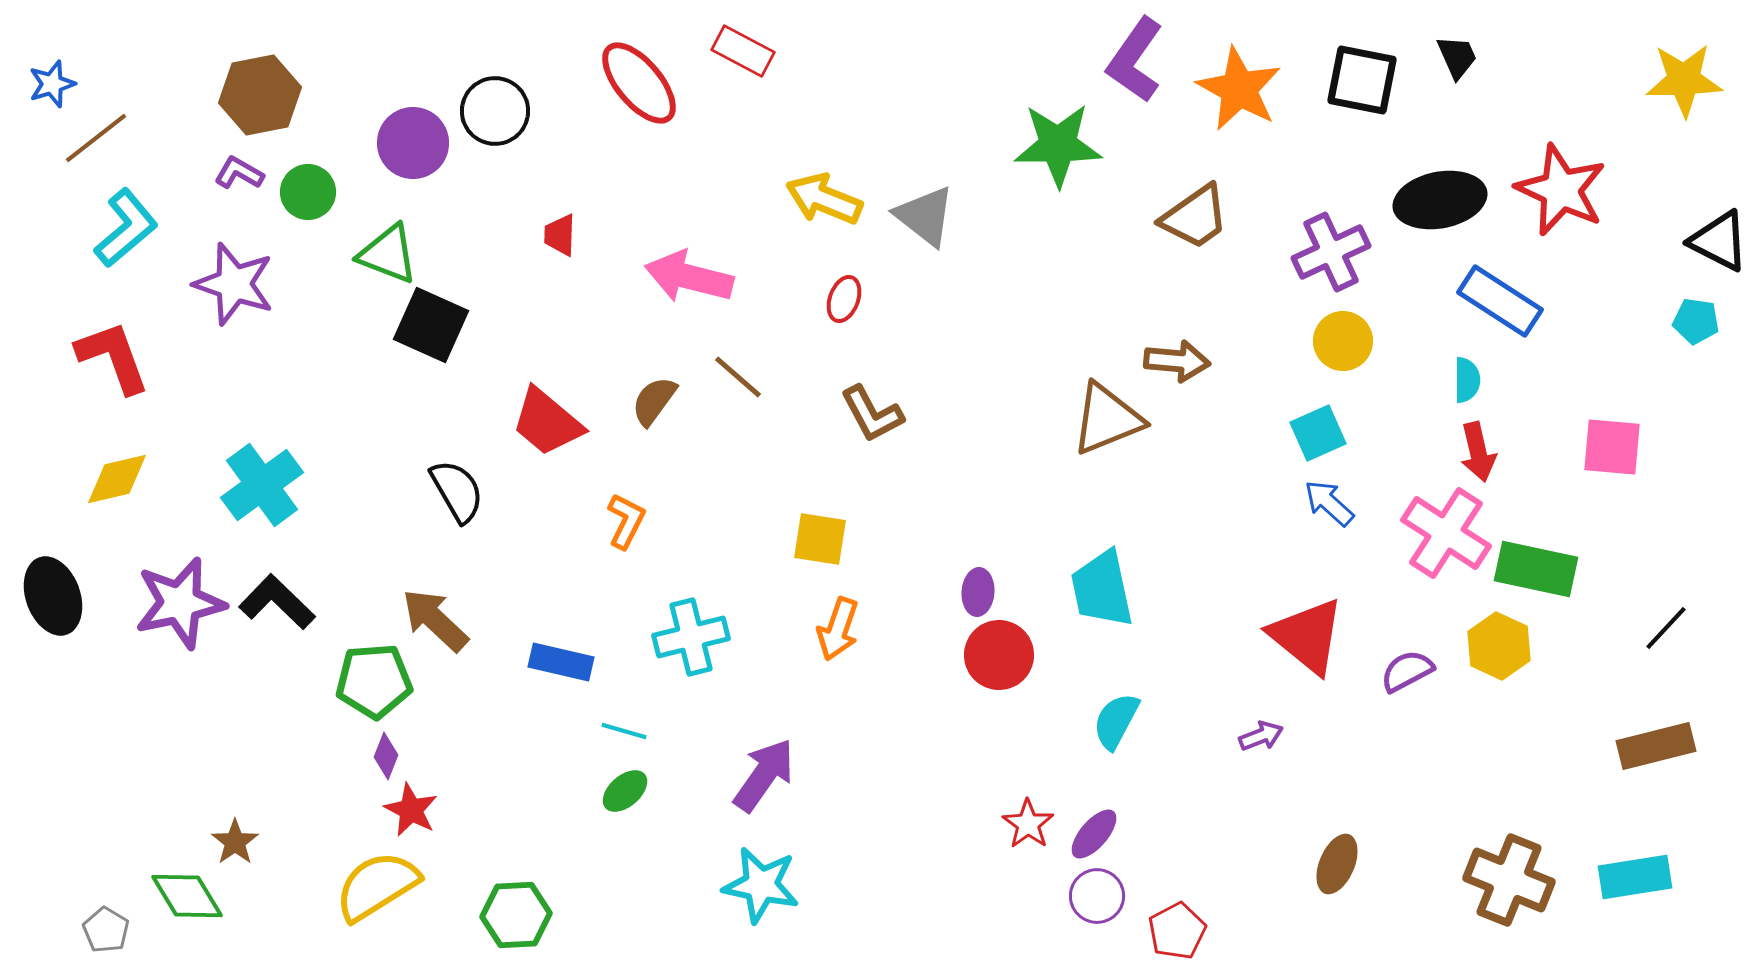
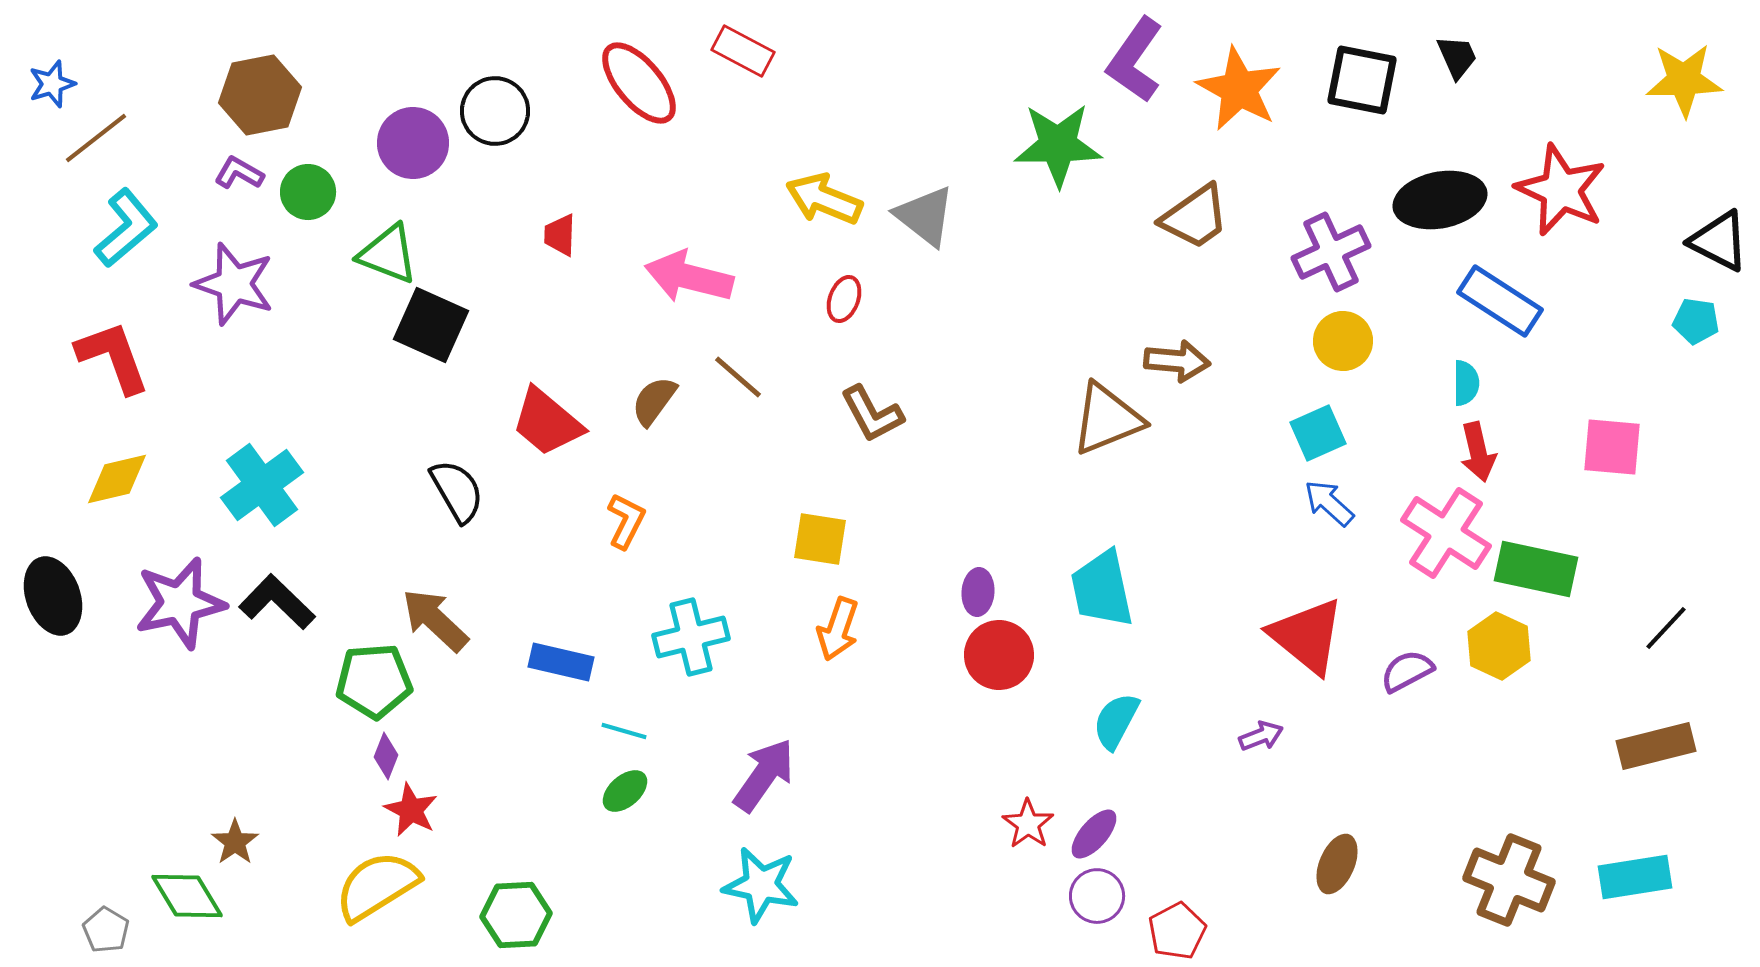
cyan semicircle at (1467, 380): moved 1 px left, 3 px down
